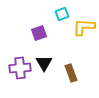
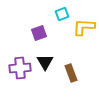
black triangle: moved 1 px right, 1 px up
